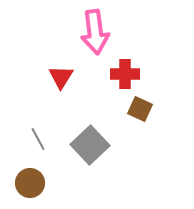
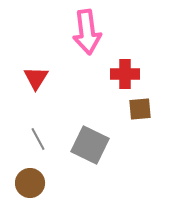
pink arrow: moved 8 px left
red triangle: moved 25 px left, 1 px down
brown square: rotated 30 degrees counterclockwise
gray square: rotated 21 degrees counterclockwise
